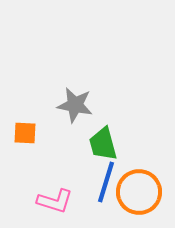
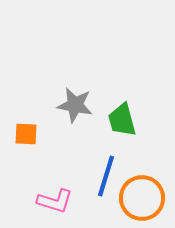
orange square: moved 1 px right, 1 px down
green trapezoid: moved 19 px right, 24 px up
blue line: moved 6 px up
orange circle: moved 3 px right, 6 px down
